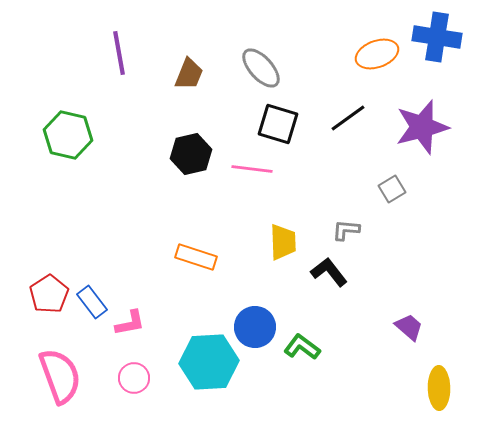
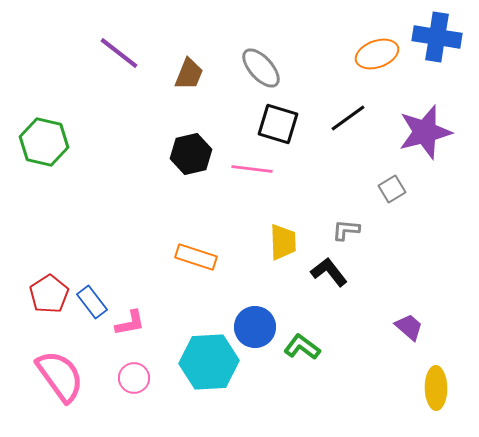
purple line: rotated 42 degrees counterclockwise
purple star: moved 3 px right, 5 px down
green hexagon: moved 24 px left, 7 px down
pink semicircle: rotated 16 degrees counterclockwise
yellow ellipse: moved 3 px left
